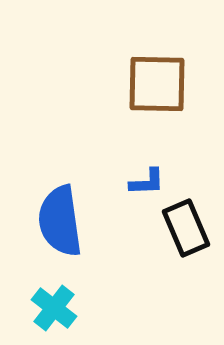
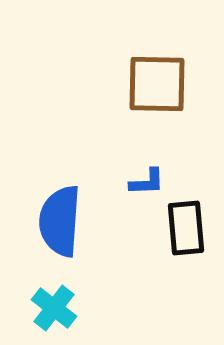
blue semicircle: rotated 12 degrees clockwise
black rectangle: rotated 18 degrees clockwise
